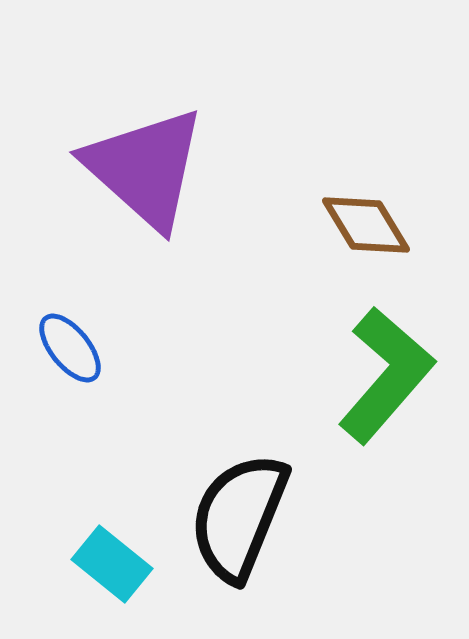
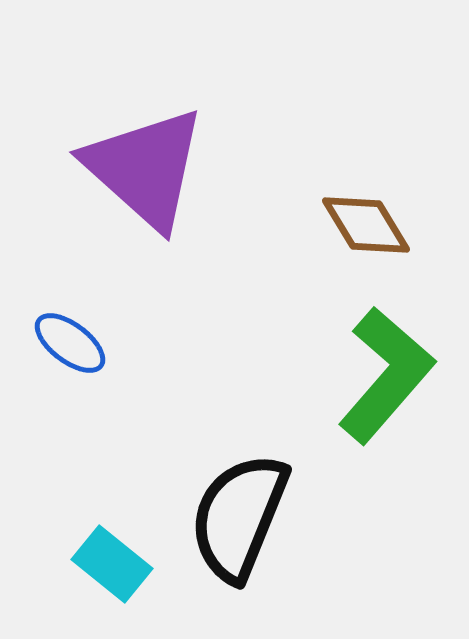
blue ellipse: moved 5 px up; rotated 14 degrees counterclockwise
